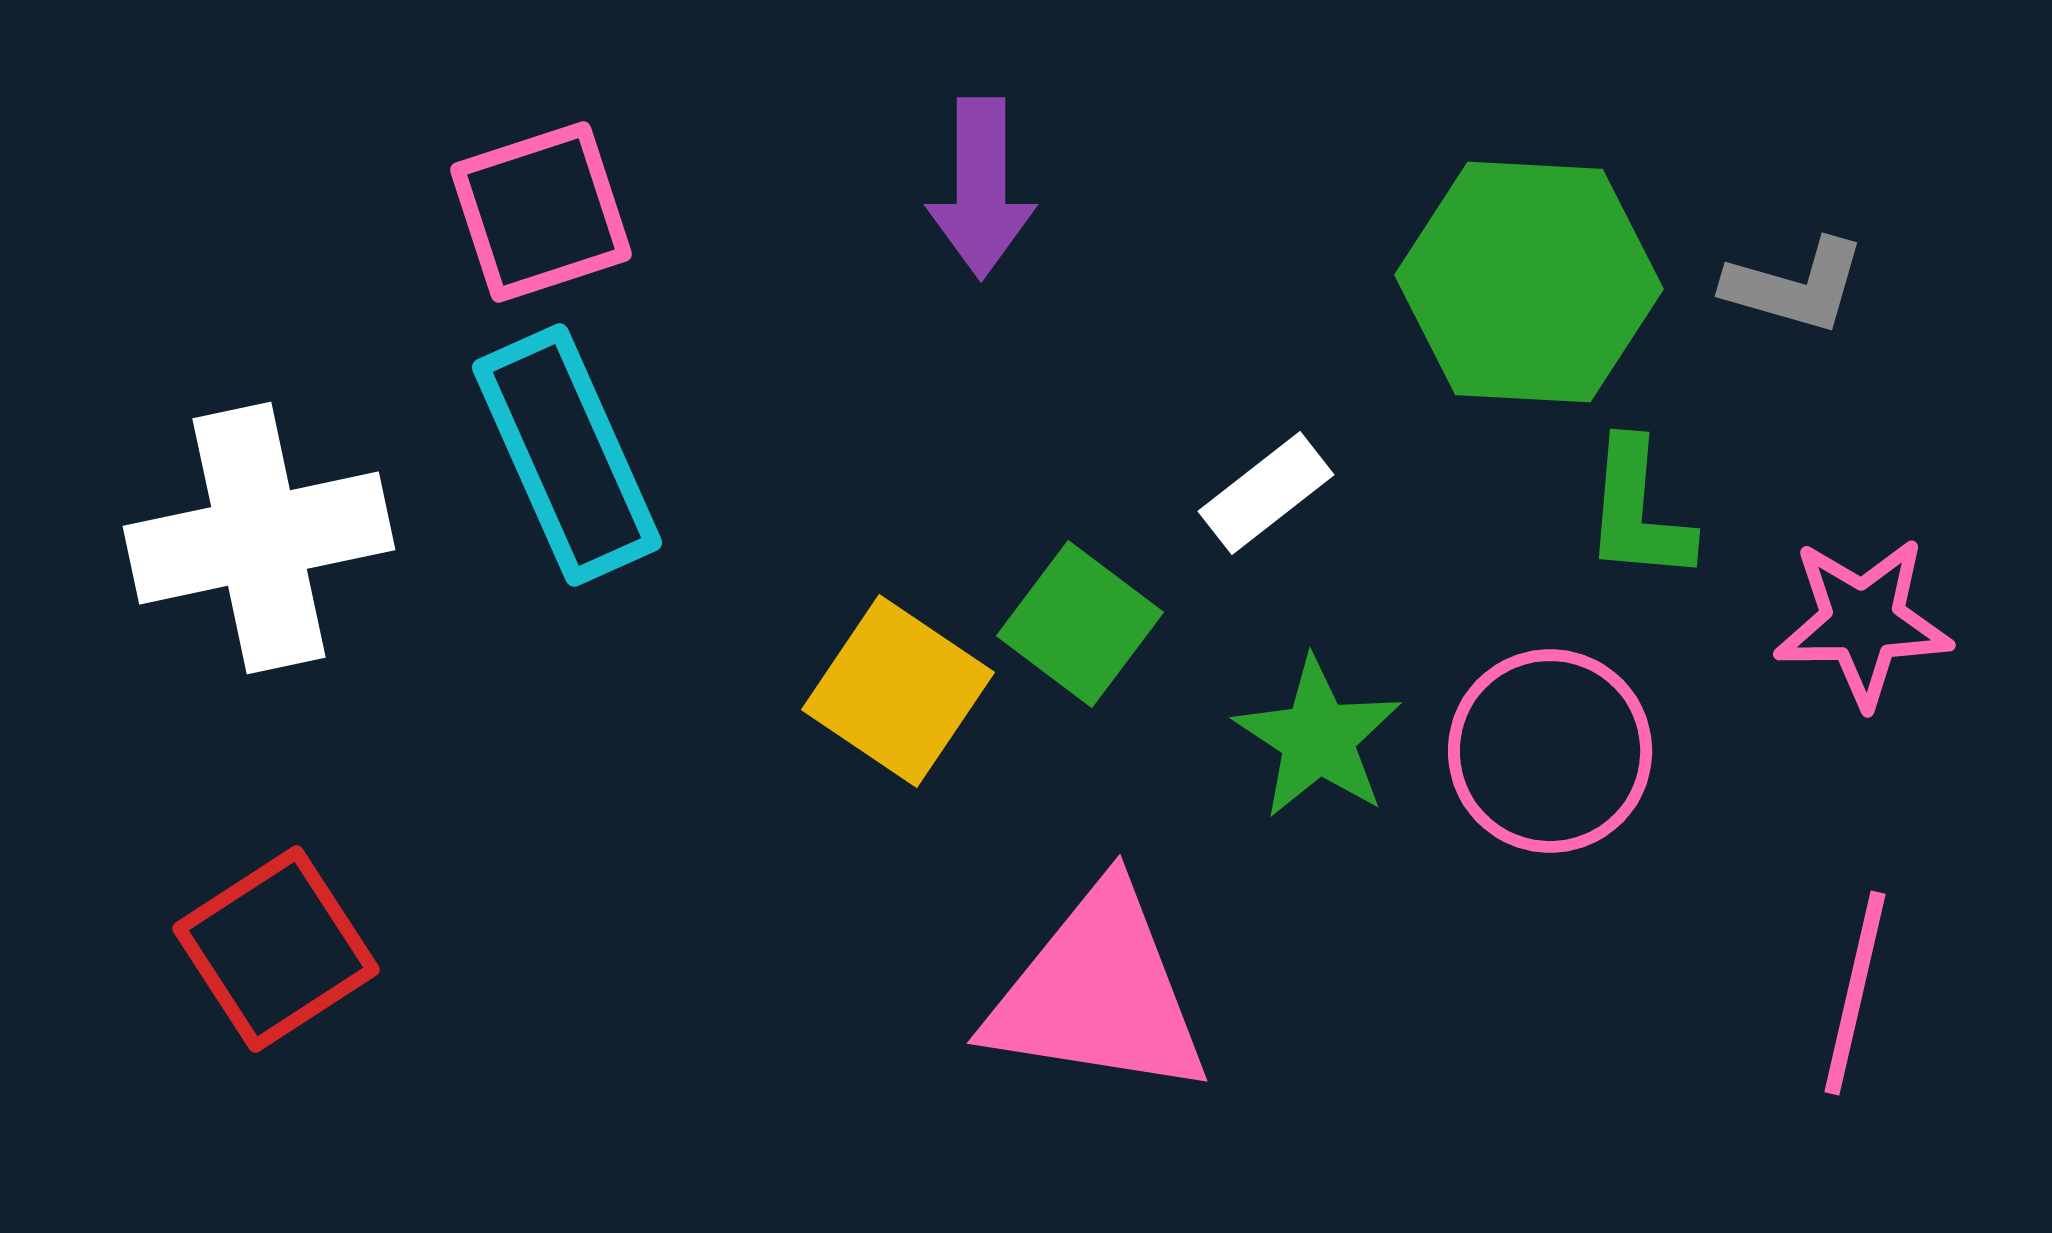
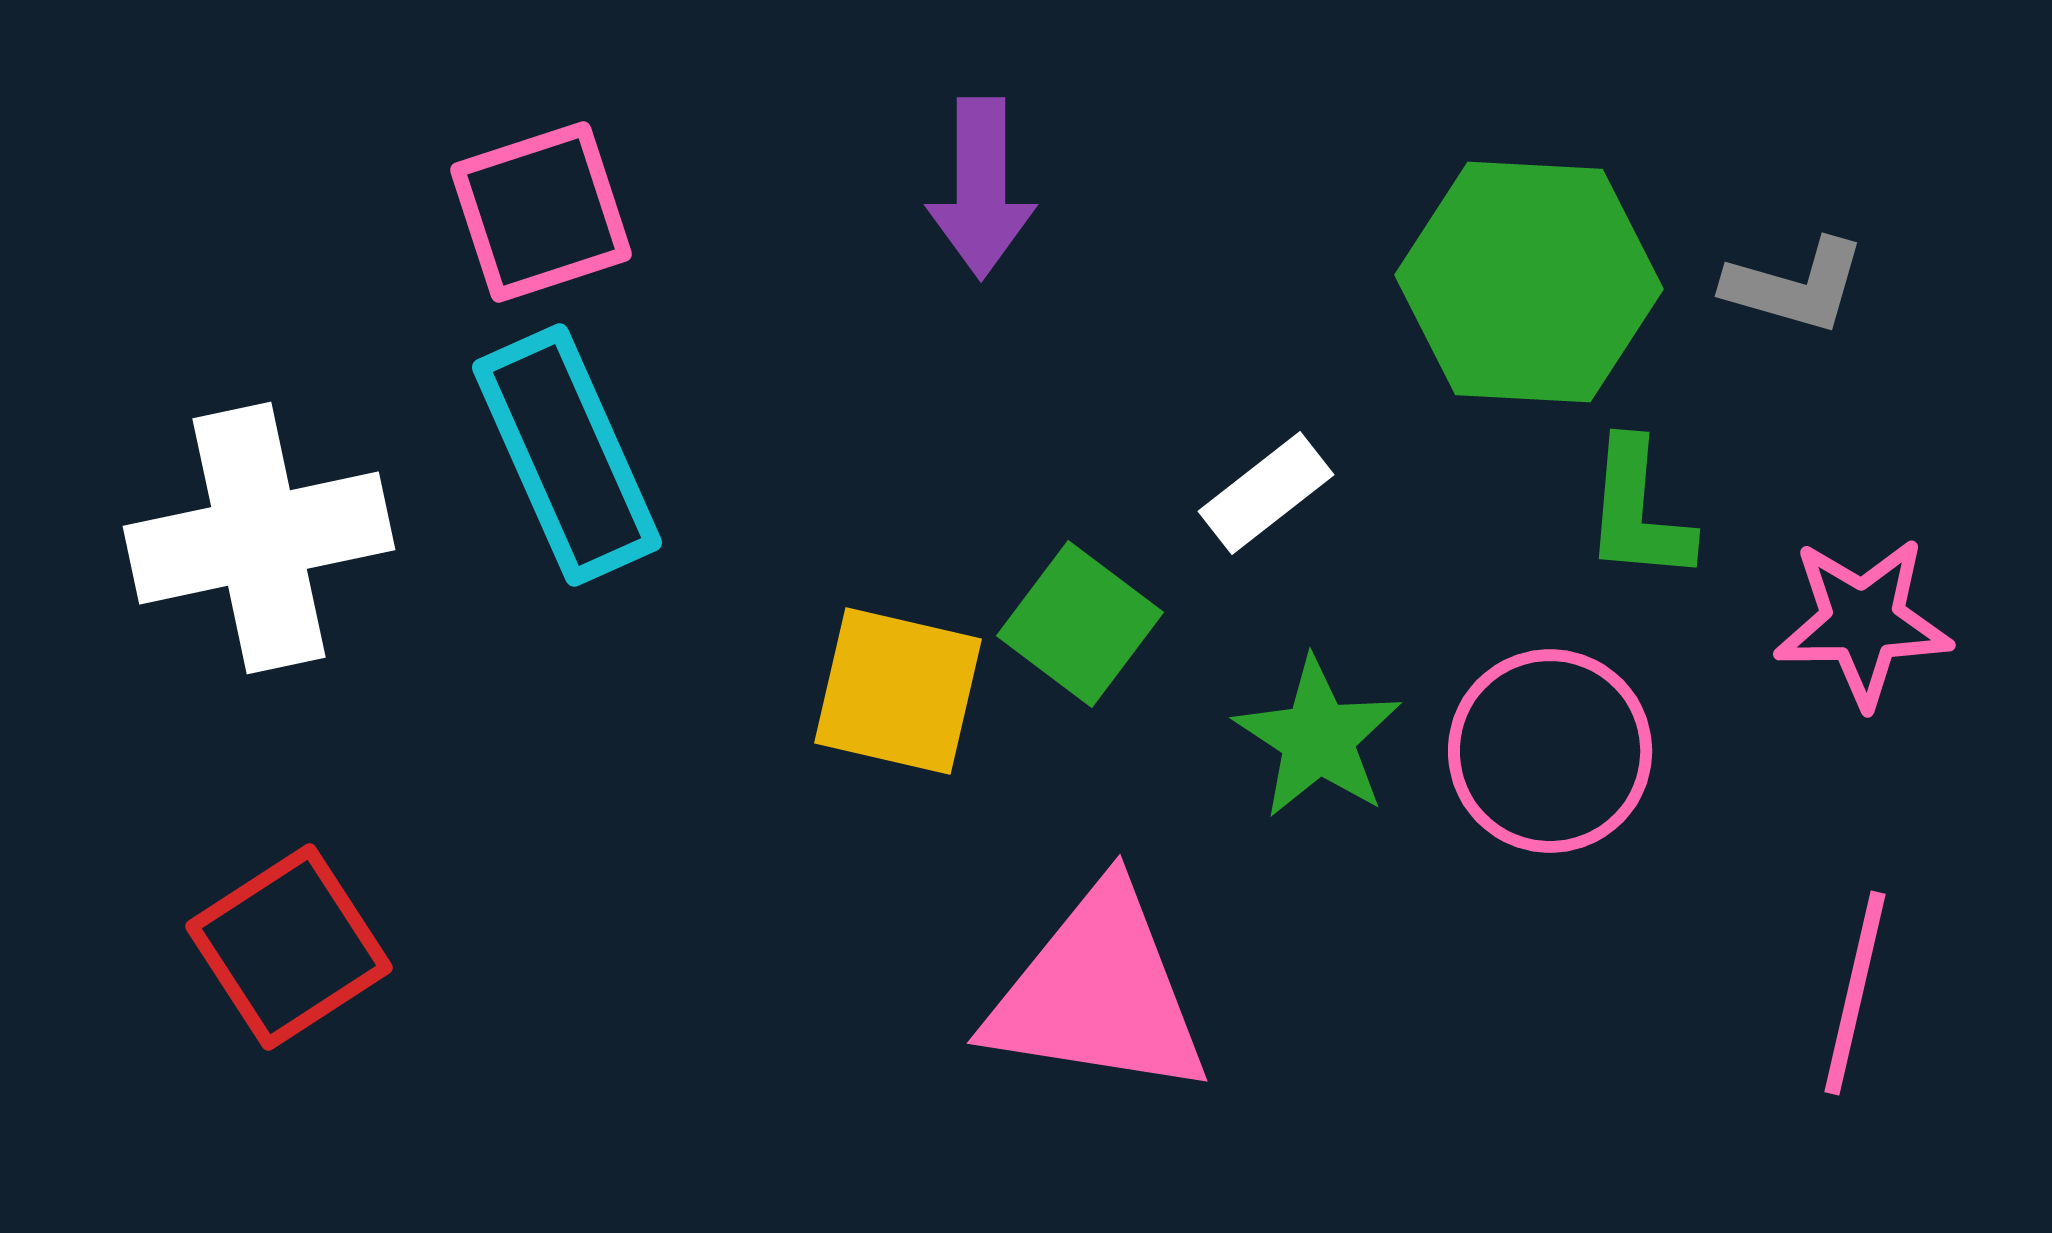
yellow square: rotated 21 degrees counterclockwise
red square: moved 13 px right, 2 px up
